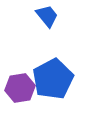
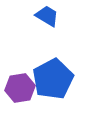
blue trapezoid: rotated 20 degrees counterclockwise
